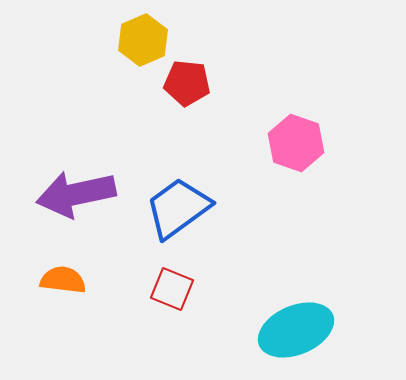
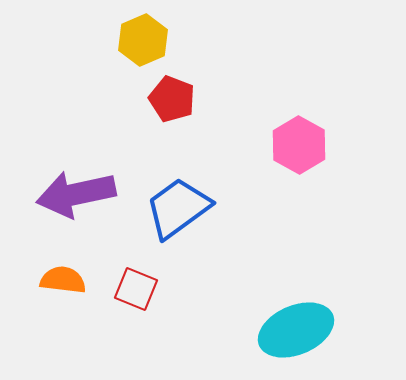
red pentagon: moved 15 px left, 16 px down; rotated 15 degrees clockwise
pink hexagon: moved 3 px right, 2 px down; rotated 10 degrees clockwise
red square: moved 36 px left
